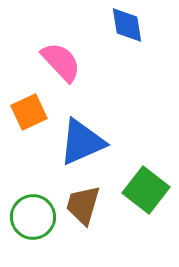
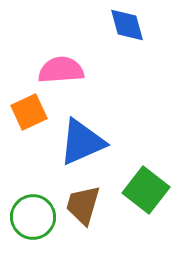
blue diamond: rotated 6 degrees counterclockwise
pink semicircle: moved 8 px down; rotated 51 degrees counterclockwise
